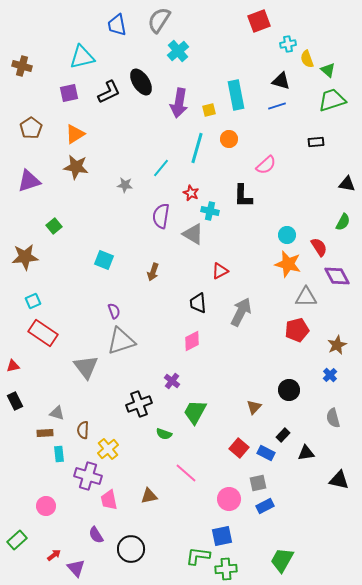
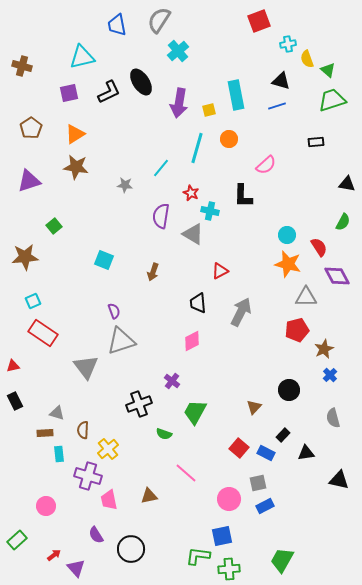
brown star at (337, 345): moved 13 px left, 4 px down
green cross at (226, 569): moved 3 px right
